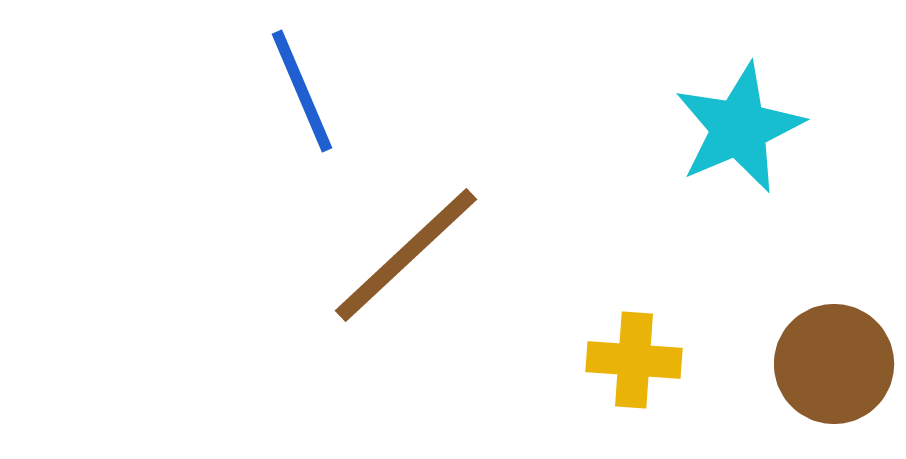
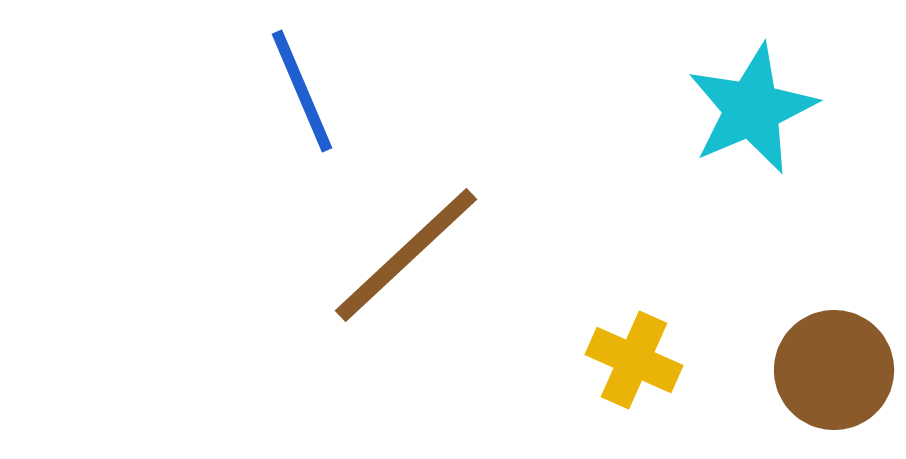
cyan star: moved 13 px right, 19 px up
yellow cross: rotated 20 degrees clockwise
brown circle: moved 6 px down
